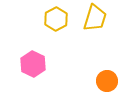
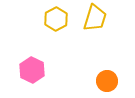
pink hexagon: moved 1 px left, 6 px down
